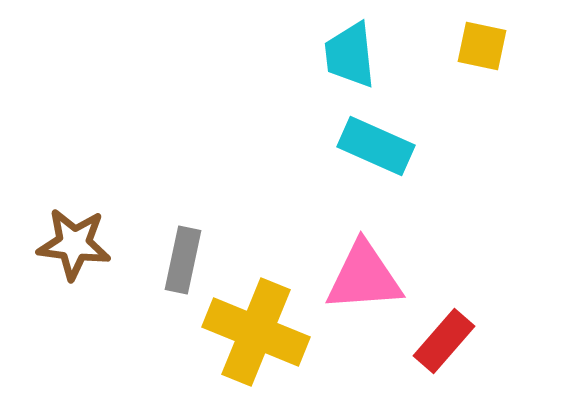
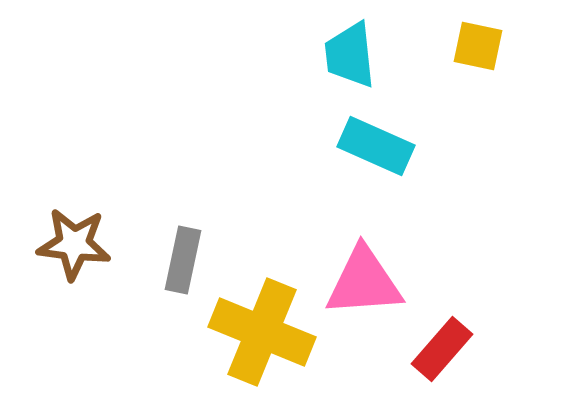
yellow square: moved 4 px left
pink triangle: moved 5 px down
yellow cross: moved 6 px right
red rectangle: moved 2 px left, 8 px down
